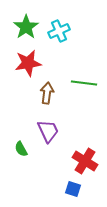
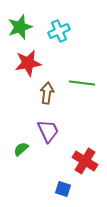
green star: moved 6 px left; rotated 15 degrees clockwise
green line: moved 2 px left
green semicircle: rotated 77 degrees clockwise
blue square: moved 10 px left
